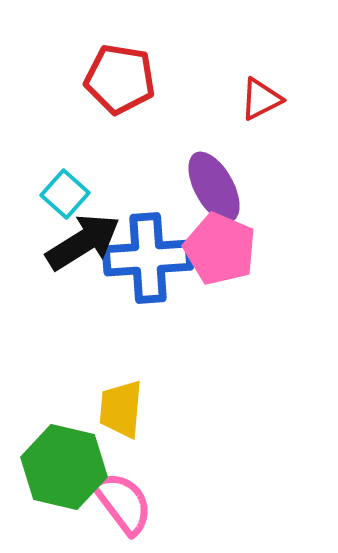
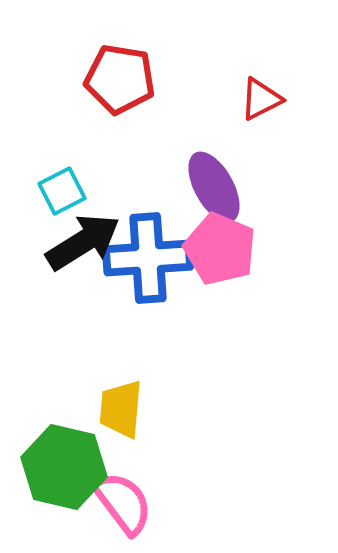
cyan square: moved 3 px left, 3 px up; rotated 21 degrees clockwise
